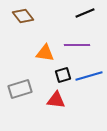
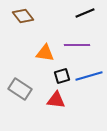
black square: moved 1 px left, 1 px down
gray rectangle: rotated 50 degrees clockwise
